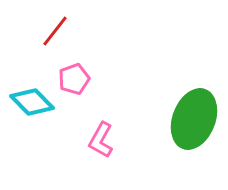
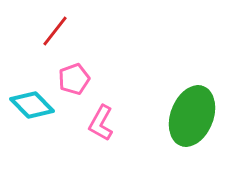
cyan diamond: moved 3 px down
green ellipse: moved 2 px left, 3 px up
pink L-shape: moved 17 px up
